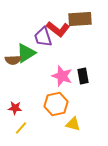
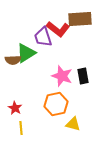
red star: rotated 24 degrees clockwise
yellow line: rotated 48 degrees counterclockwise
